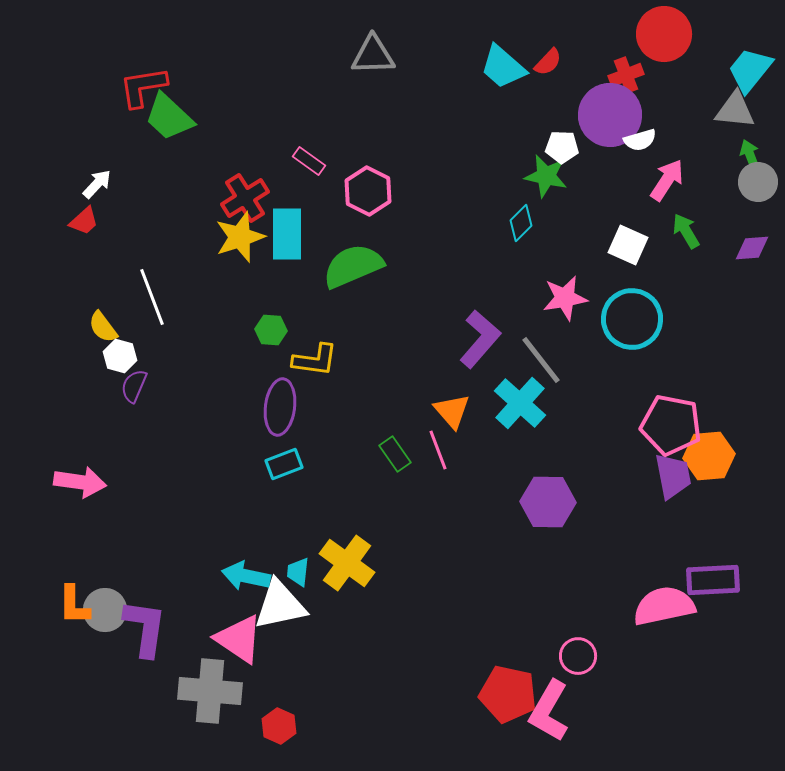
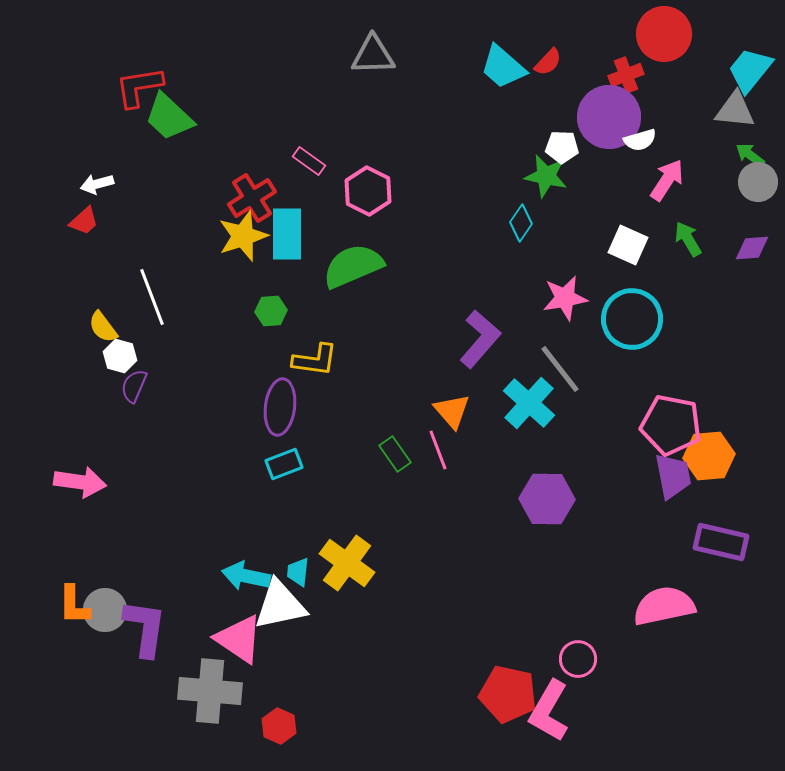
red L-shape at (143, 87): moved 4 px left
purple circle at (610, 115): moved 1 px left, 2 px down
green arrow at (750, 155): rotated 32 degrees counterclockwise
white arrow at (97, 184): rotated 148 degrees counterclockwise
red cross at (245, 198): moved 7 px right
cyan diamond at (521, 223): rotated 12 degrees counterclockwise
green arrow at (686, 231): moved 2 px right, 8 px down
yellow star at (240, 237): moved 3 px right, 1 px up
green hexagon at (271, 330): moved 19 px up; rotated 8 degrees counterclockwise
gray line at (541, 360): moved 19 px right, 9 px down
cyan cross at (520, 403): moved 9 px right
purple hexagon at (548, 502): moved 1 px left, 3 px up
purple rectangle at (713, 580): moved 8 px right, 38 px up; rotated 16 degrees clockwise
pink circle at (578, 656): moved 3 px down
